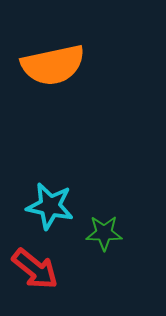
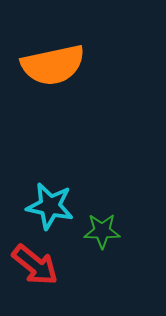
green star: moved 2 px left, 2 px up
red arrow: moved 4 px up
